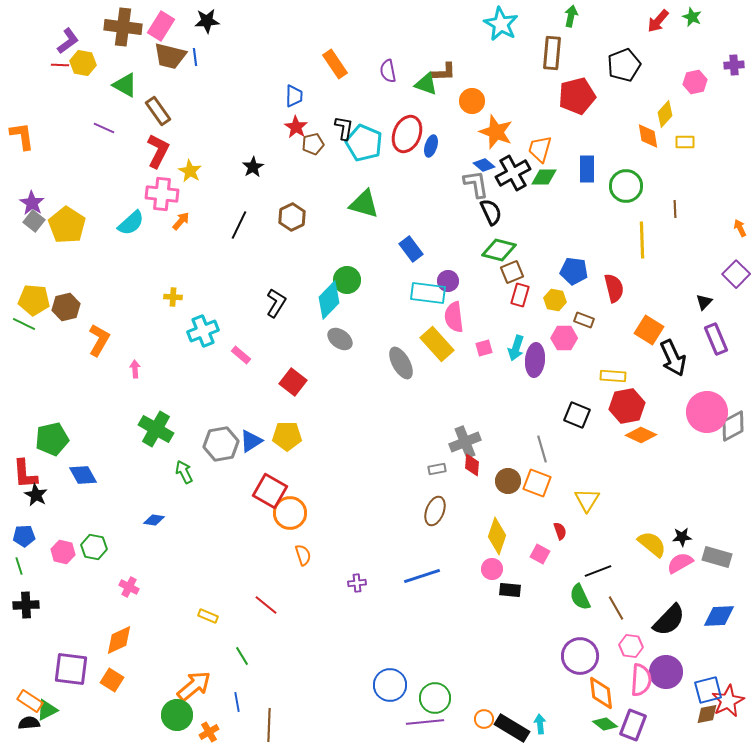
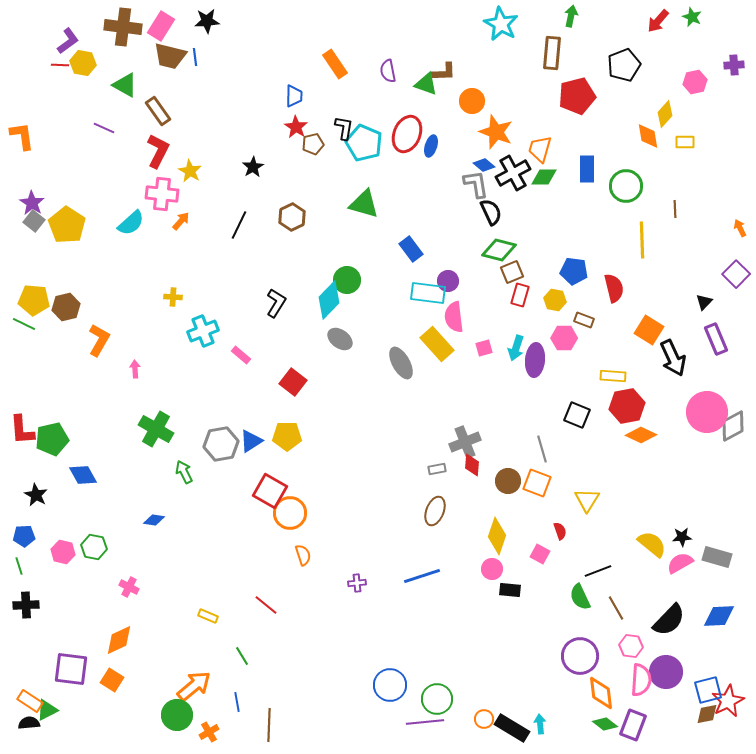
red L-shape at (25, 474): moved 3 px left, 44 px up
green circle at (435, 698): moved 2 px right, 1 px down
